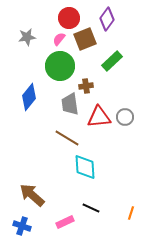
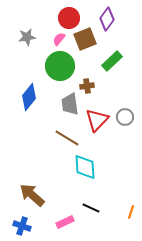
brown cross: moved 1 px right
red triangle: moved 2 px left, 3 px down; rotated 40 degrees counterclockwise
orange line: moved 1 px up
